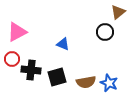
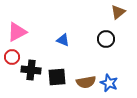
black circle: moved 1 px right, 7 px down
blue triangle: moved 4 px up
red circle: moved 2 px up
black square: rotated 12 degrees clockwise
